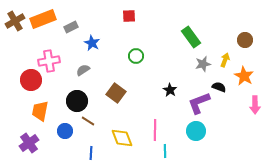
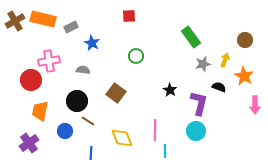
orange rectangle: rotated 35 degrees clockwise
gray semicircle: rotated 40 degrees clockwise
purple L-shape: rotated 125 degrees clockwise
